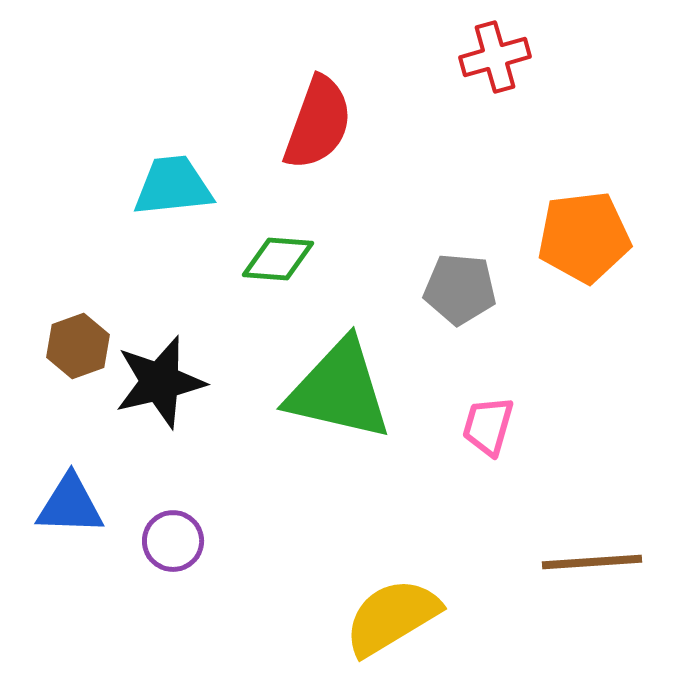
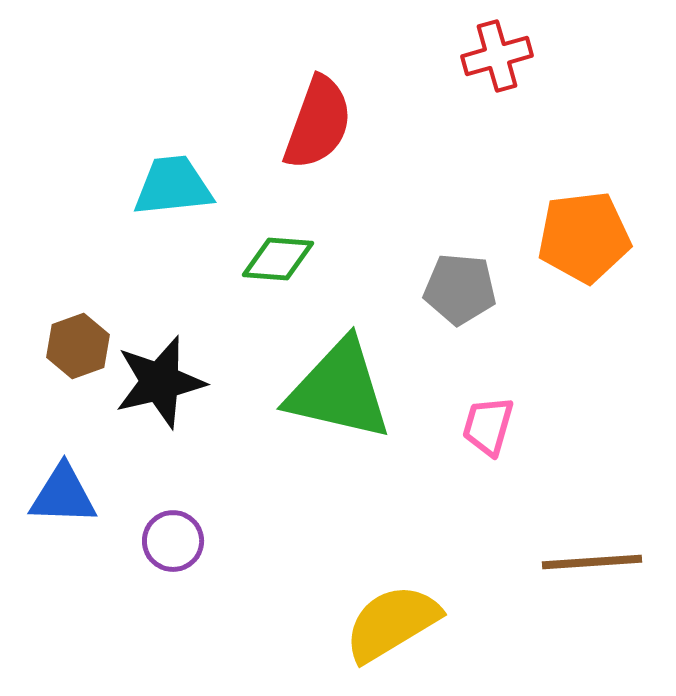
red cross: moved 2 px right, 1 px up
blue triangle: moved 7 px left, 10 px up
yellow semicircle: moved 6 px down
